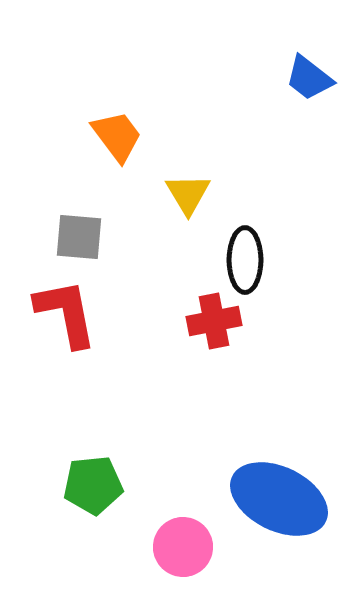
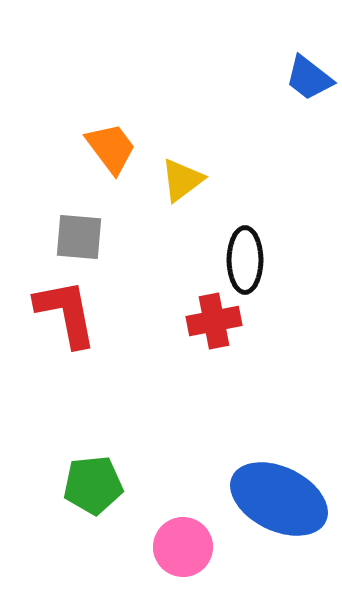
orange trapezoid: moved 6 px left, 12 px down
yellow triangle: moved 6 px left, 14 px up; rotated 24 degrees clockwise
